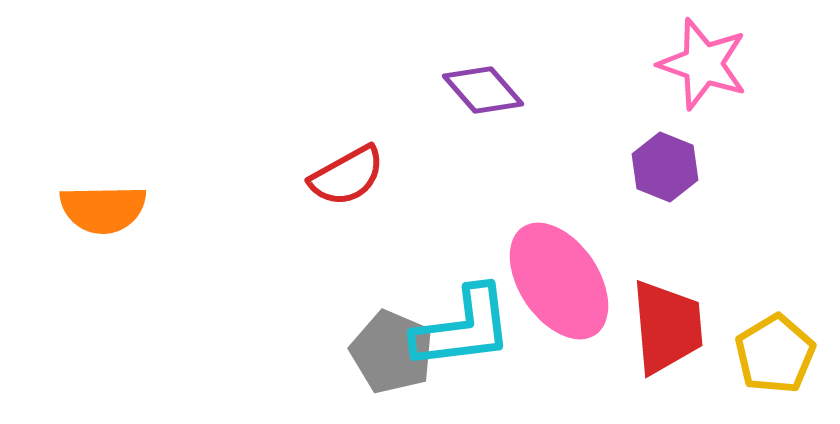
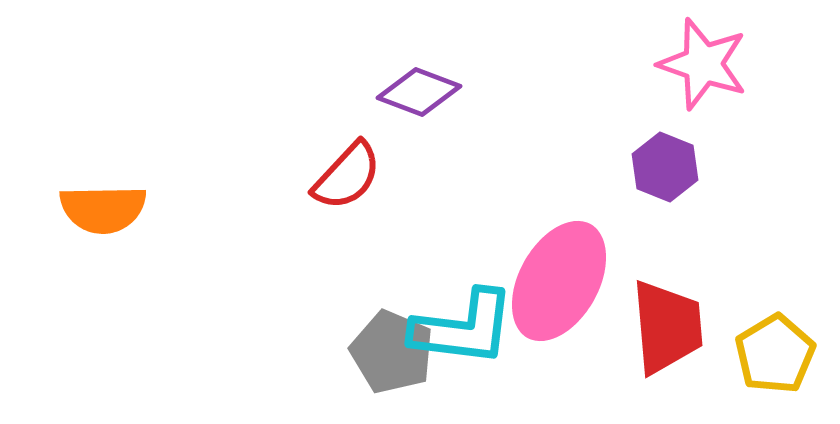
purple diamond: moved 64 px left, 2 px down; rotated 28 degrees counterclockwise
red semicircle: rotated 18 degrees counterclockwise
pink ellipse: rotated 63 degrees clockwise
cyan L-shape: rotated 14 degrees clockwise
